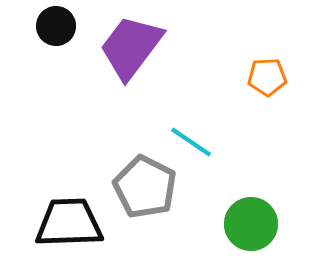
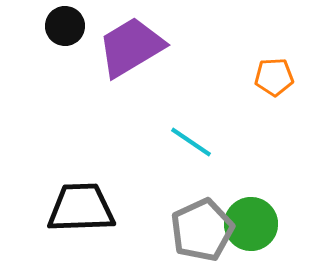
black circle: moved 9 px right
purple trapezoid: rotated 22 degrees clockwise
orange pentagon: moved 7 px right
gray pentagon: moved 57 px right, 43 px down; rotated 20 degrees clockwise
black trapezoid: moved 12 px right, 15 px up
